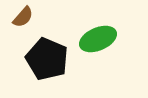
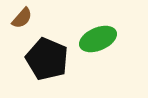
brown semicircle: moved 1 px left, 1 px down
